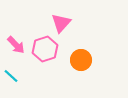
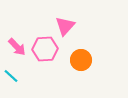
pink triangle: moved 4 px right, 3 px down
pink arrow: moved 1 px right, 2 px down
pink hexagon: rotated 15 degrees clockwise
